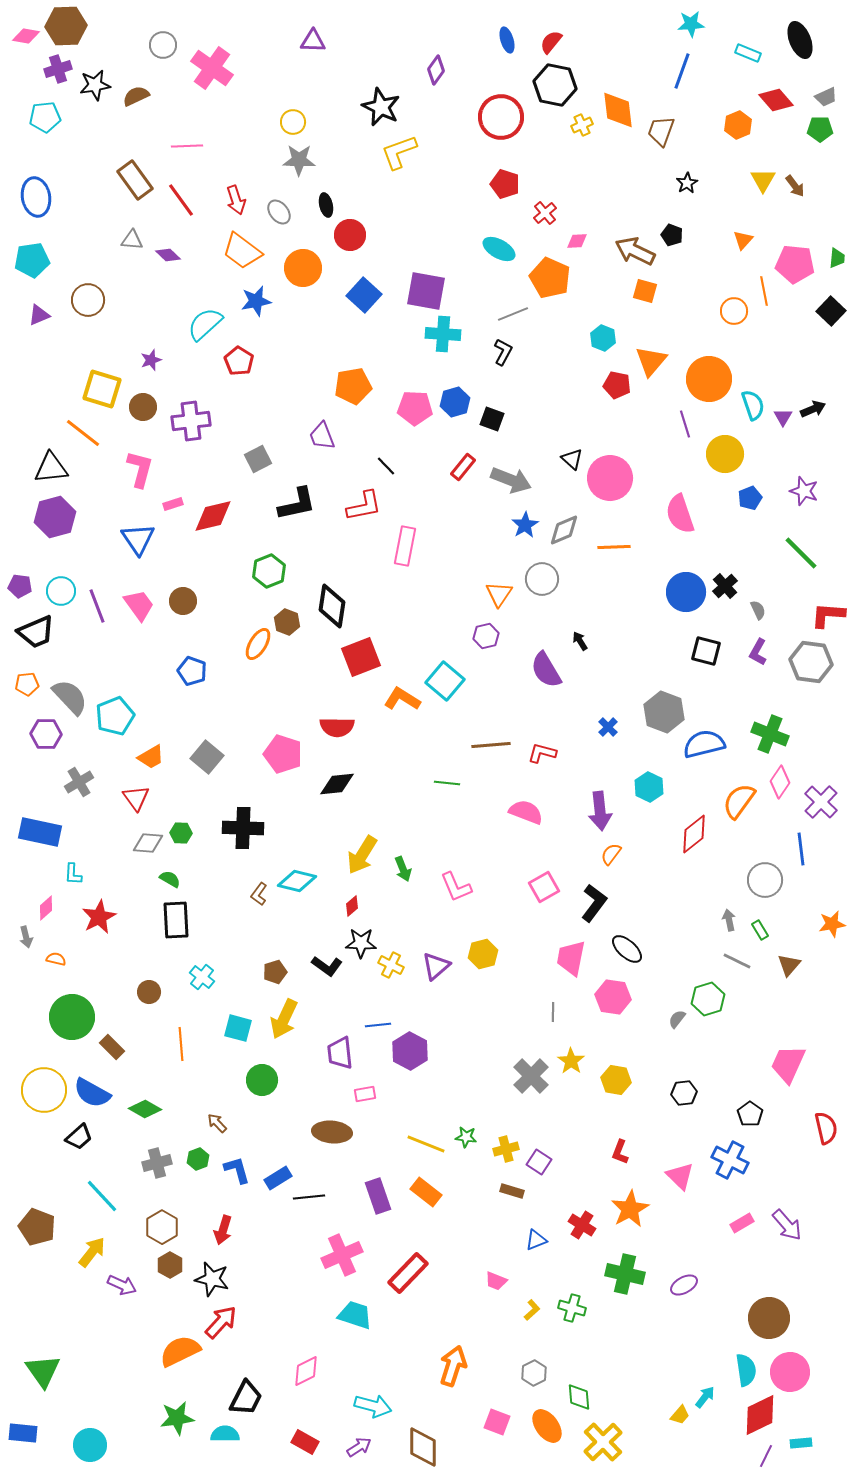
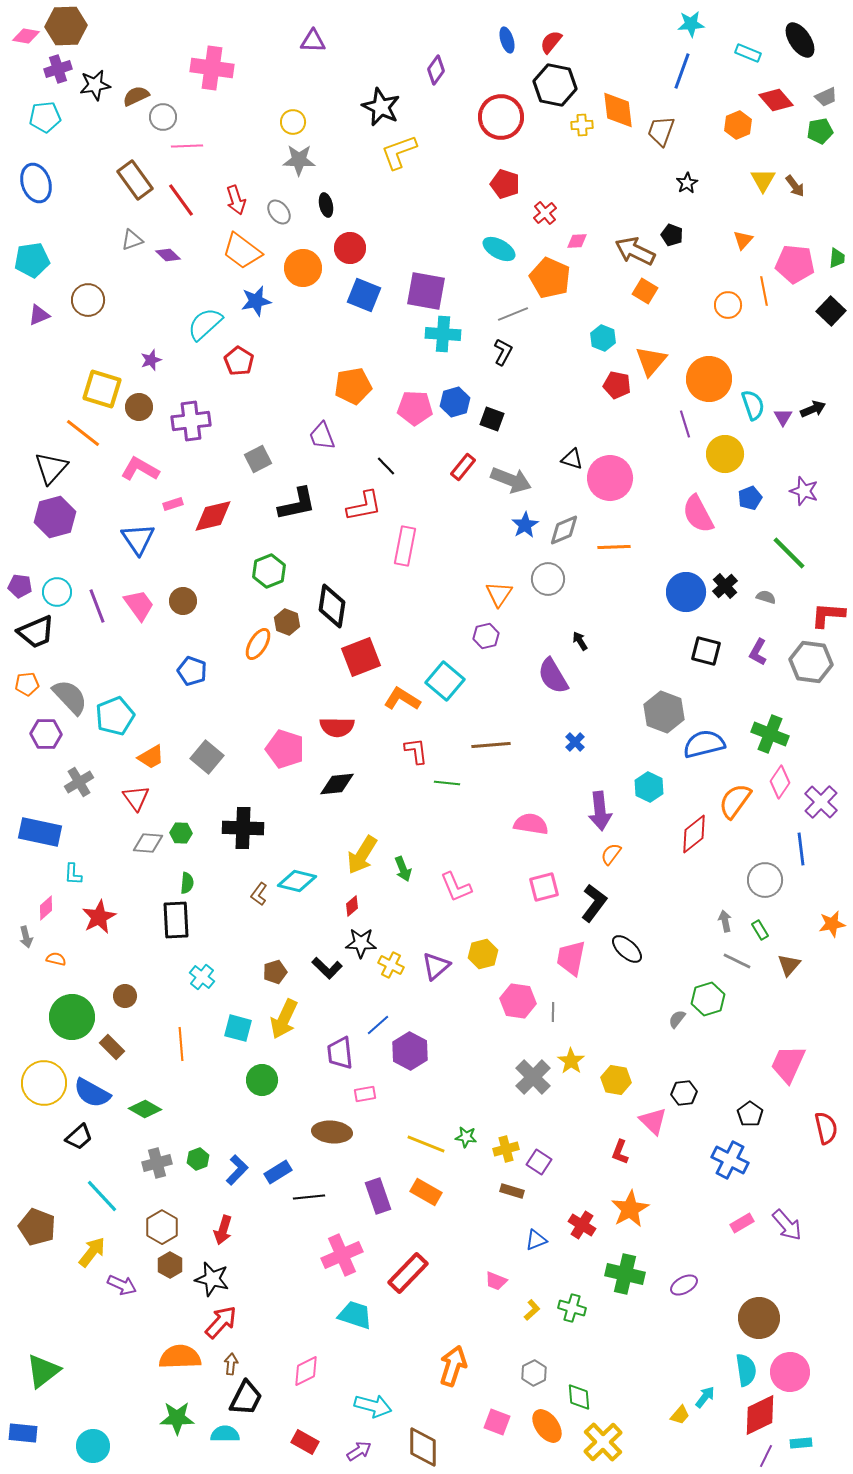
black ellipse at (800, 40): rotated 12 degrees counterclockwise
gray circle at (163, 45): moved 72 px down
pink cross at (212, 68): rotated 27 degrees counterclockwise
yellow cross at (582, 125): rotated 20 degrees clockwise
green pentagon at (820, 129): moved 2 px down; rotated 10 degrees counterclockwise
blue ellipse at (36, 197): moved 14 px up; rotated 9 degrees counterclockwise
red circle at (350, 235): moved 13 px down
gray triangle at (132, 240): rotated 25 degrees counterclockwise
orange square at (645, 291): rotated 15 degrees clockwise
blue square at (364, 295): rotated 20 degrees counterclockwise
orange circle at (734, 311): moved 6 px left, 6 px up
brown circle at (143, 407): moved 4 px left
black triangle at (572, 459): rotated 25 degrees counterclockwise
black triangle at (51, 468): rotated 42 degrees counterclockwise
pink L-shape at (140, 469): rotated 75 degrees counterclockwise
pink semicircle at (680, 514): moved 18 px right; rotated 9 degrees counterclockwise
green line at (801, 553): moved 12 px left
gray circle at (542, 579): moved 6 px right
cyan circle at (61, 591): moved 4 px left, 1 px down
gray semicircle at (758, 610): moved 8 px right, 13 px up; rotated 48 degrees counterclockwise
purple semicircle at (546, 670): moved 7 px right, 6 px down
blue cross at (608, 727): moved 33 px left, 15 px down
red L-shape at (542, 753): moved 126 px left, 2 px up; rotated 68 degrees clockwise
pink pentagon at (283, 754): moved 2 px right, 5 px up
orange semicircle at (739, 801): moved 4 px left
pink semicircle at (526, 812): moved 5 px right, 12 px down; rotated 12 degrees counterclockwise
green semicircle at (170, 879): moved 17 px right, 4 px down; rotated 65 degrees clockwise
pink square at (544, 887): rotated 16 degrees clockwise
gray arrow at (729, 920): moved 4 px left, 1 px down
black L-shape at (327, 966): moved 2 px down; rotated 8 degrees clockwise
brown circle at (149, 992): moved 24 px left, 4 px down
pink hexagon at (613, 997): moved 95 px left, 4 px down
blue line at (378, 1025): rotated 35 degrees counterclockwise
gray cross at (531, 1076): moved 2 px right, 1 px down
yellow circle at (44, 1090): moved 7 px up
brown arrow at (217, 1123): moved 14 px right, 241 px down; rotated 50 degrees clockwise
blue L-shape at (237, 1170): rotated 60 degrees clockwise
pink triangle at (680, 1176): moved 27 px left, 55 px up
blue rectangle at (278, 1178): moved 6 px up
orange rectangle at (426, 1192): rotated 8 degrees counterclockwise
brown circle at (769, 1318): moved 10 px left
orange semicircle at (180, 1351): moved 6 px down; rotated 24 degrees clockwise
green triangle at (43, 1371): rotated 27 degrees clockwise
green star at (177, 1418): rotated 8 degrees clockwise
cyan circle at (90, 1445): moved 3 px right, 1 px down
purple arrow at (359, 1447): moved 4 px down
